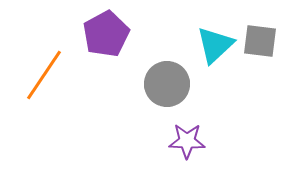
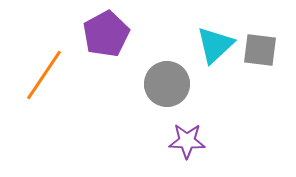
gray square: moved 9 px down
